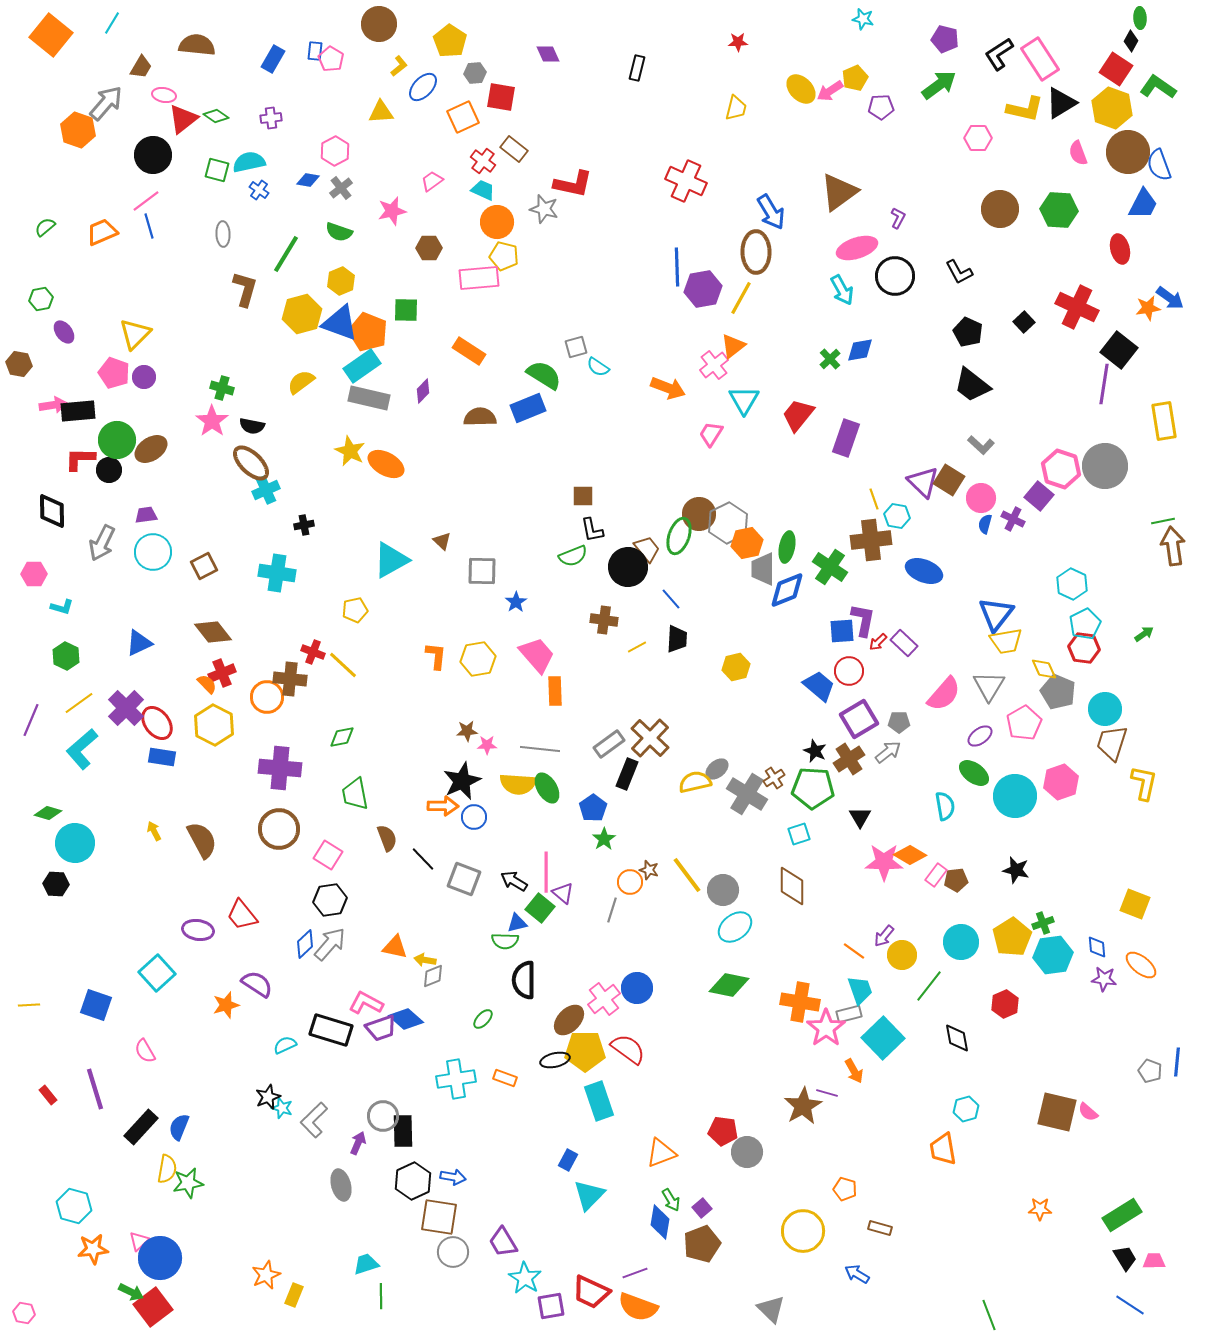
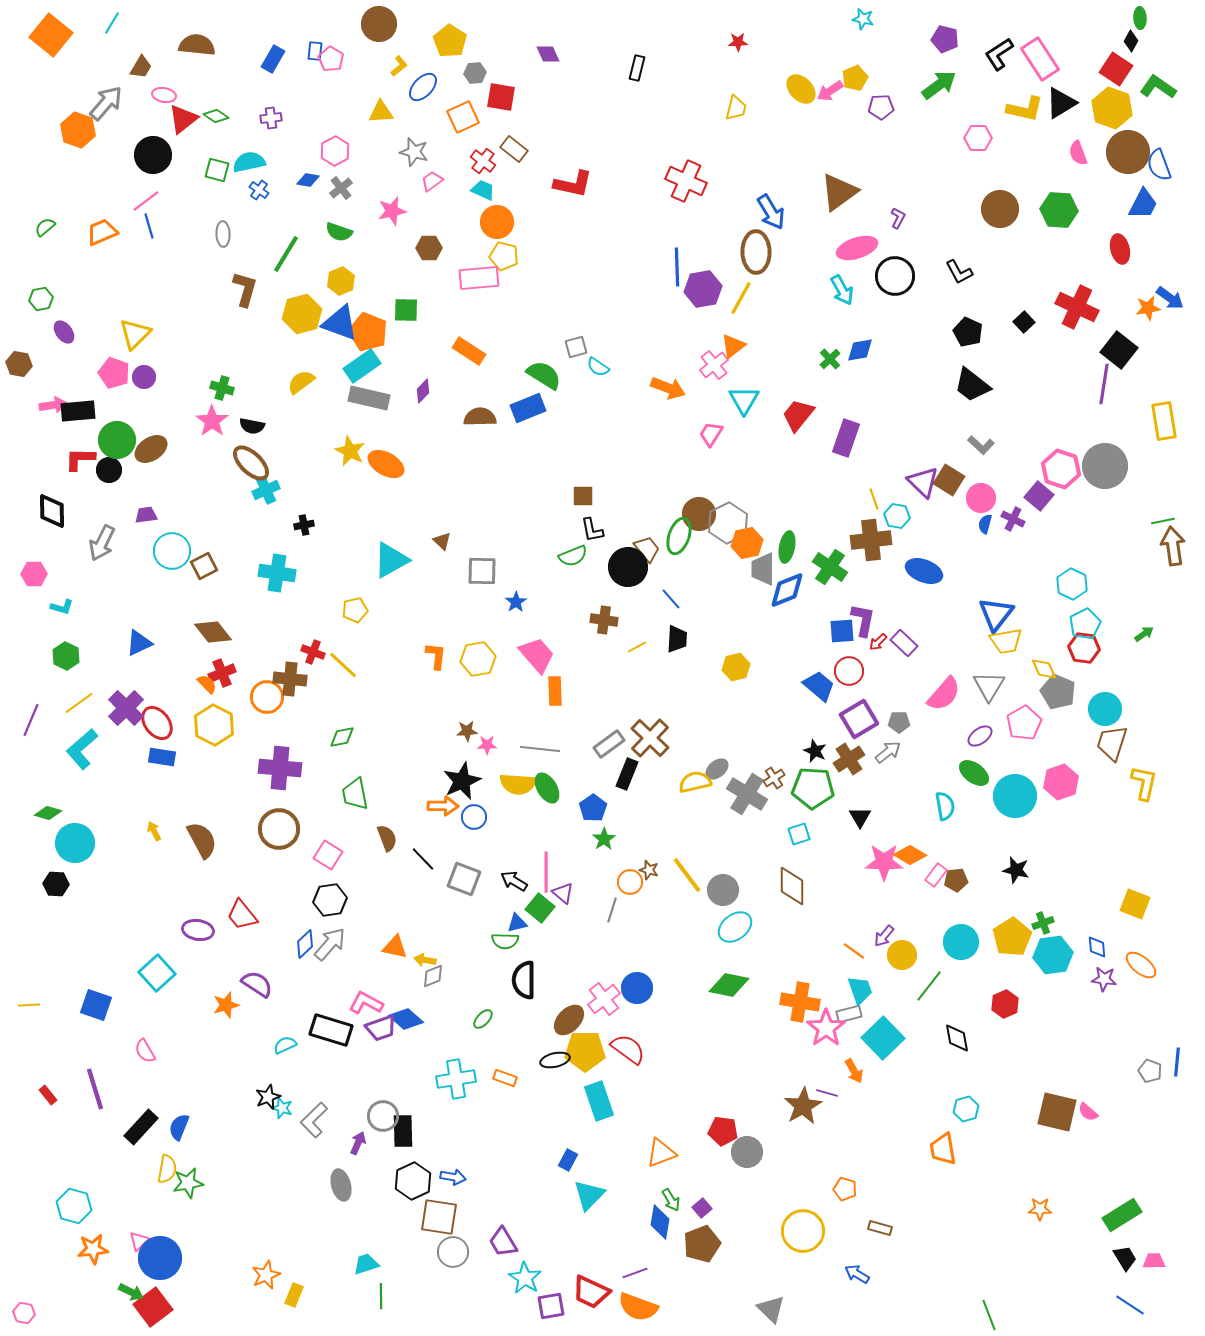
gray star at (544, 209): moved 130 px left, 57 px up
cyan circle at (153, 552): moved 19 px right, 1 px up
